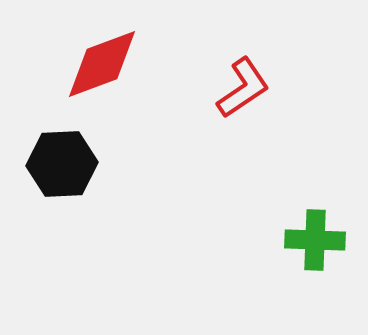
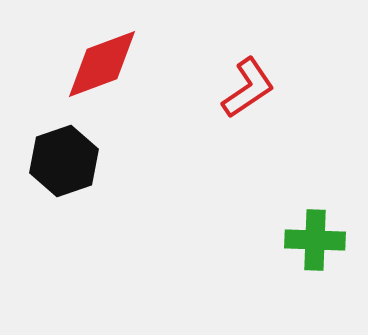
red L-shape: moved 5 px right
black hexagon: moved 2 px right, 3 px up; rotated 16 degrees counterclockwise
